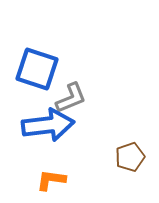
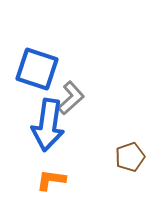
gray L-shape: rotated 20 degrees counterclockwise
blue arrow: rotated 105 degrees clockwise
